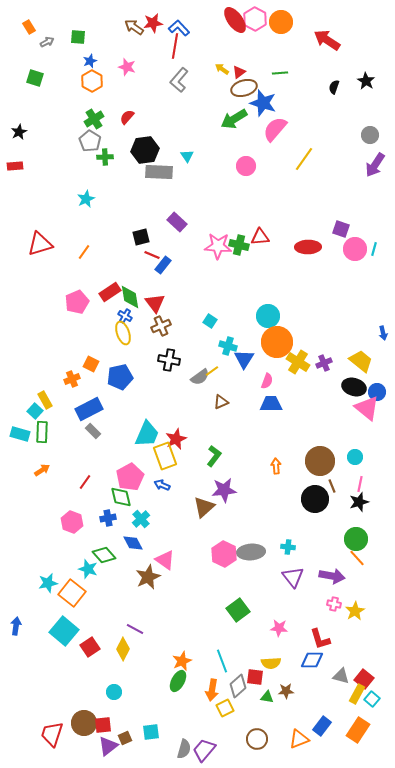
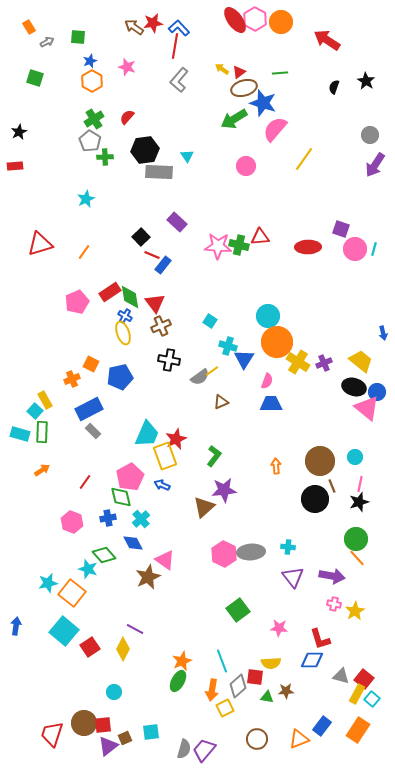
black square at (141, 237): rotated 30 degrees counterclockwise
